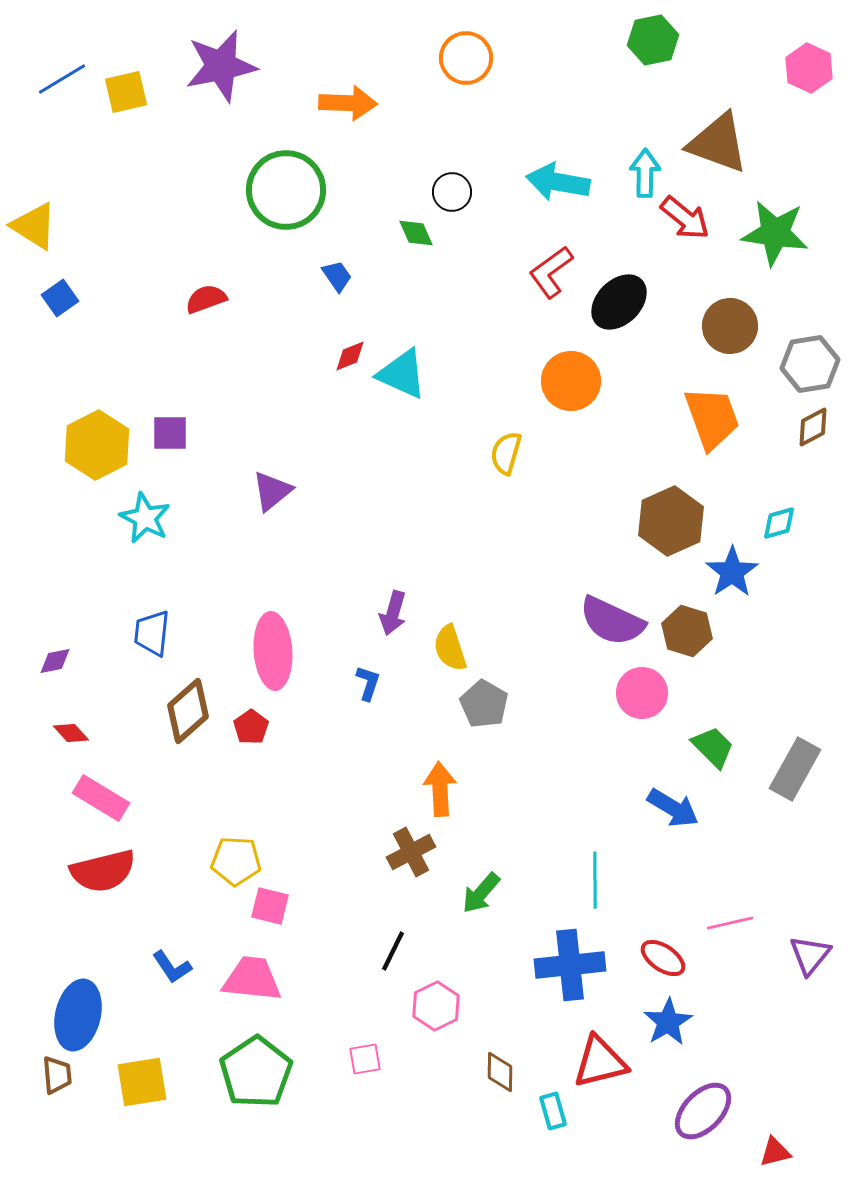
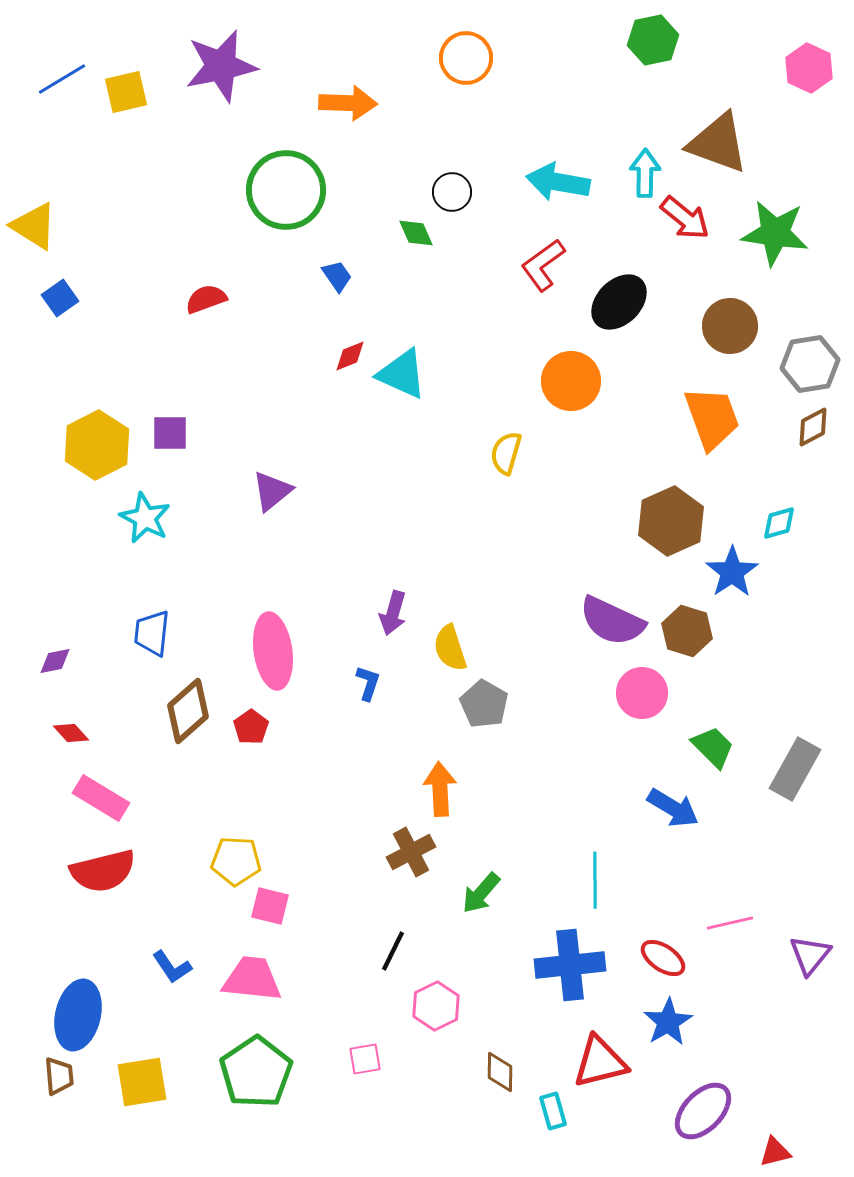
red L-shape at (551, 272): moved 8 px left, 7 px up
pink ellipse at (273, 651): rotated 4 degrees counterclockwise
brown trapezoid at (57, 1075): moved 2 px right, 1 px down
